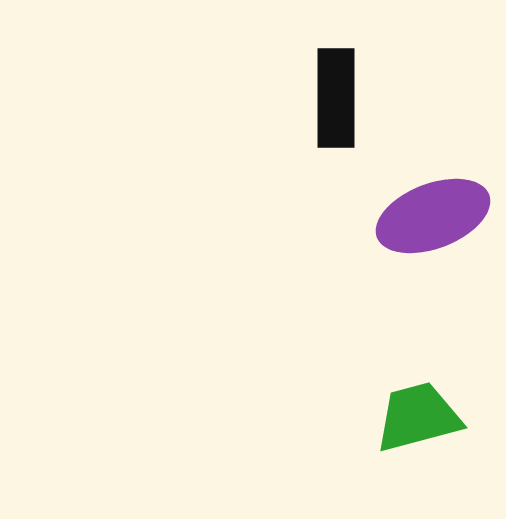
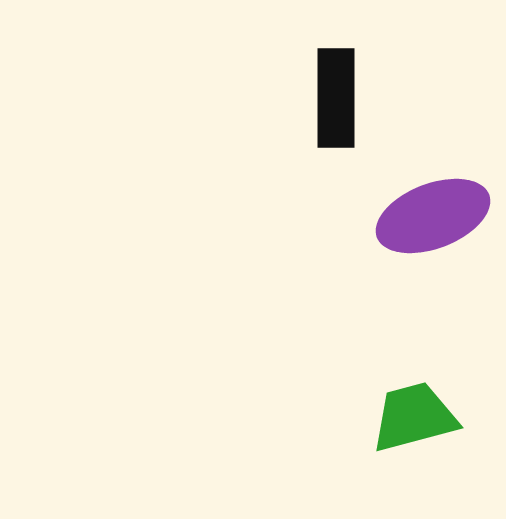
green trapezoid: moved 4 px left
